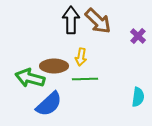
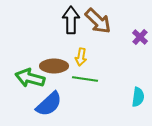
purple cross: moved 2 px right, 1 px down
green line: rotated 10 degrees clockwise
